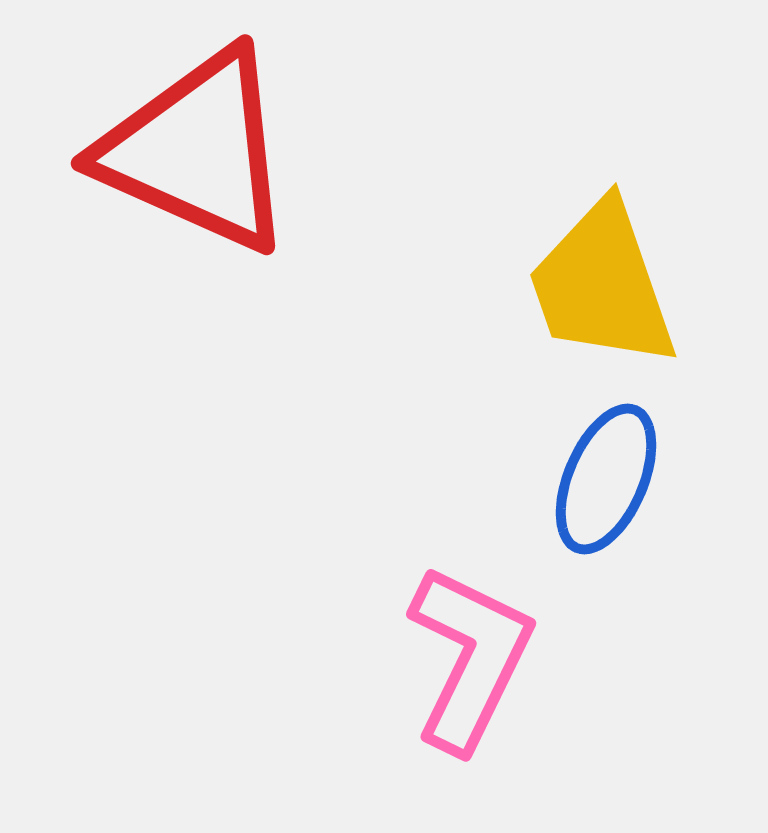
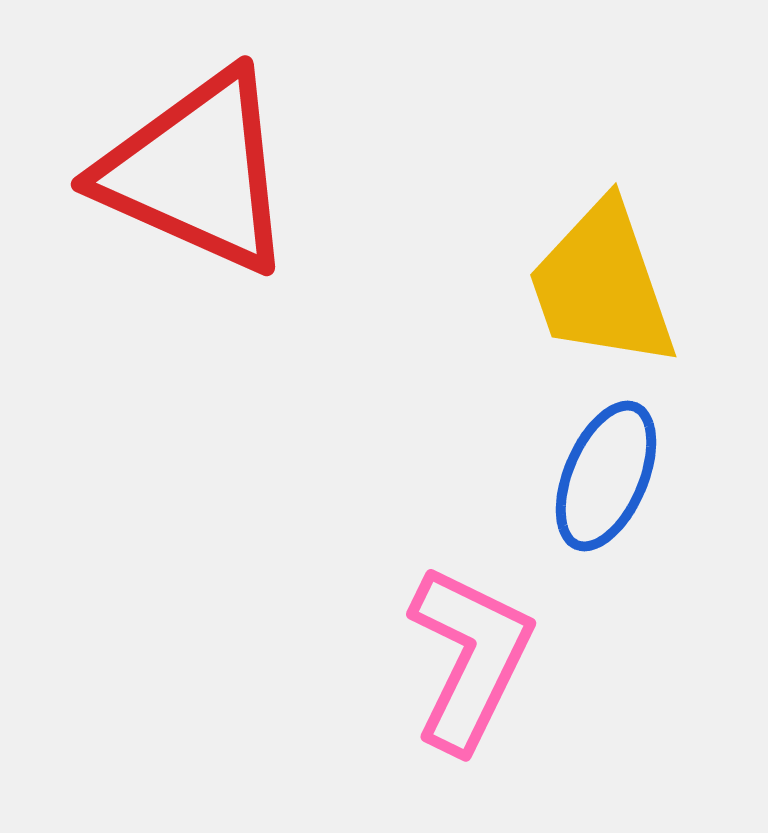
red triangle: moved 21 px down
blue ellipse: moved 3 px up
